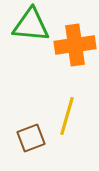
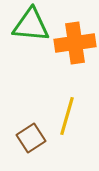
orange cross: moved 2 px up
brown square: rotated 12 degrees counterclockwise
